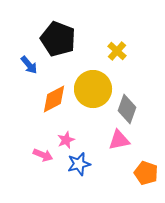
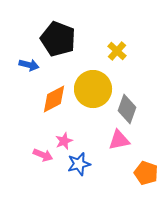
blue arrow: rotated 36 degrees counterclockwise
pink star: moved 2 px left, 1 px down
